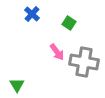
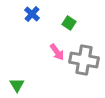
gray cross: moved 2 px up
